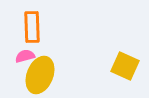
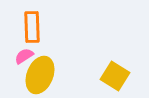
pink semicircle: moved 1 px left; rotated 18 degrees counterclockwise
yellow square: moved 10 px left, 10 px down; rotated 8 degrees clockwise
